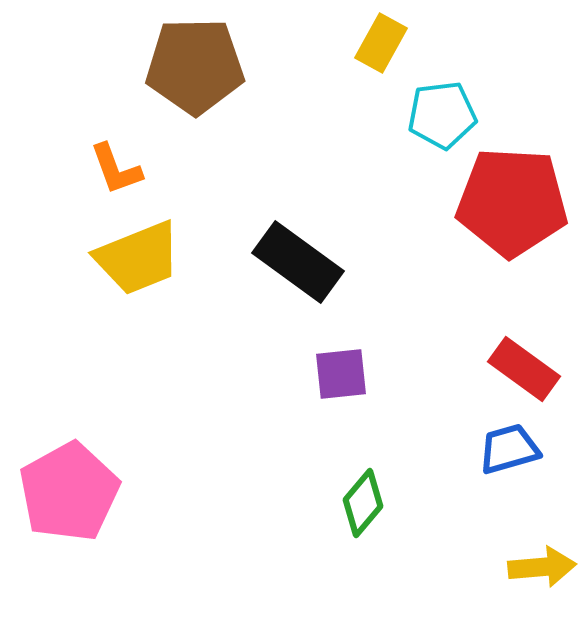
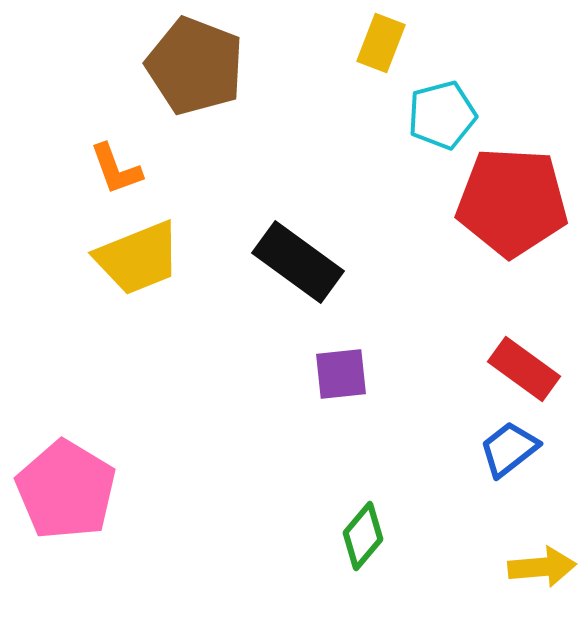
yellow rectangle: rotated 8 degrees counterclockwise
brown pentagon: rotated 22 degrees clockwise
cyan pentagon: rotated 8 degrees counterclockwise
blue trapezoid: rotated 22 degrees counterclockwise
pink pentagon: moved 3 px left, 2 px up; rotated 12 degrees counterclockwise
green diamond: moved 33 px down
